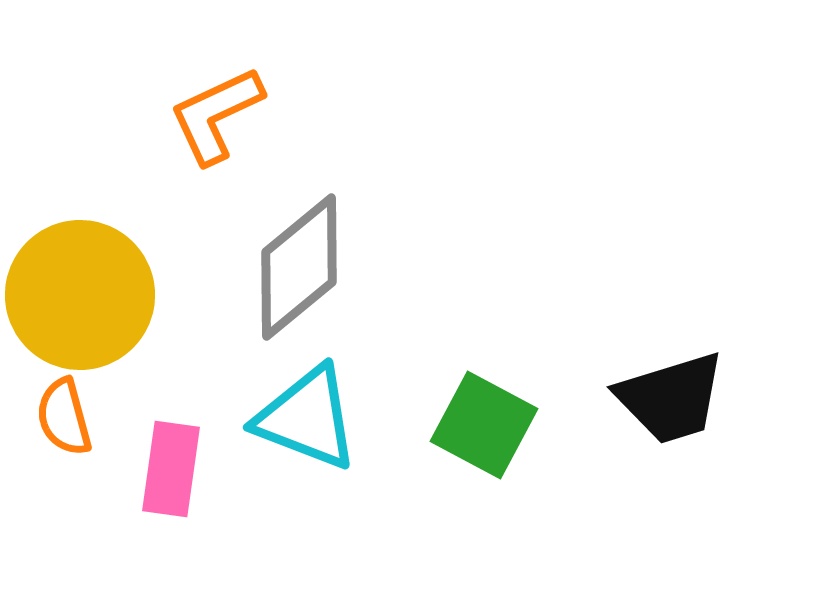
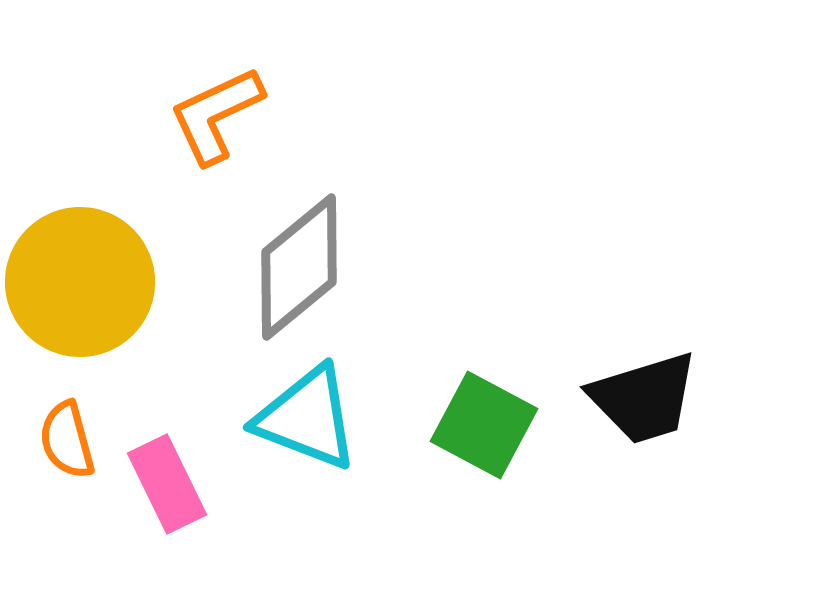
yellow circle: moved 13 px up
black trapezoid: moved 27 px left
orange semicircle: moved 3 px right, 23 px down
pink rectangle: moved 4 px left, 15 px down; rotated 34 degrees counterclockwise
